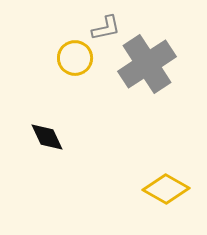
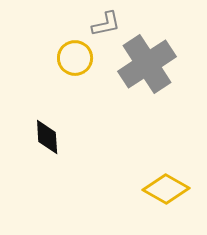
gray L-shape: moved 4 px up
black diamond: rotated 21 degrees clockwise
